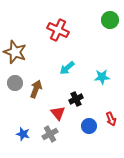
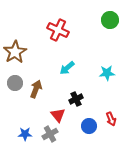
brown star: rotated 20 degrees clockwise
cyan star: moved 5 px right, 4 px up
red triangle: moved 2 px down
blue star: moved 2 px right; rotated 16 degrees counterclockwise
